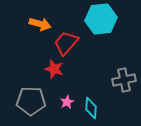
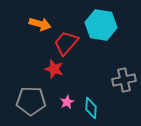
cyan hexagon: moved 6 px down; rotated 16 degrees clockwise
